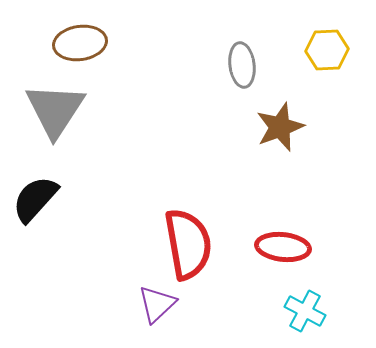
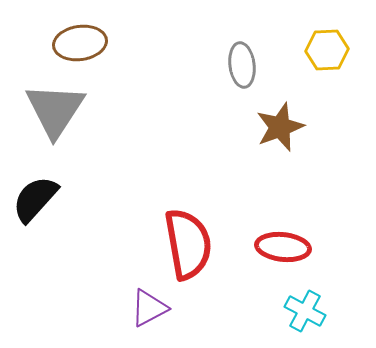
purple triangle: moved 8 px left, 4 px down; rotated 15 degrees clockwise
